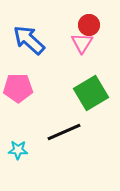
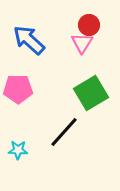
pink pentagon: moved 1 px down
black line: rotated 24 degrees counterclockwise
